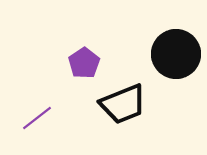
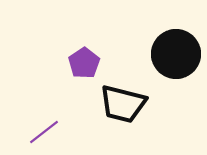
black trapezoid: rotated 36 degrees clockwise
purple line: moved 7 px right, 14 px down
